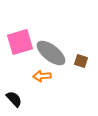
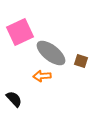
pink square: moved 10 px up; rotated 8 degrees counterclockwise
